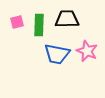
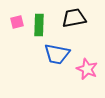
black trapezoid: moved 7 px right, 1 px up; rotated 10 degrees counterclockwise
pink star: moved 18 px down
